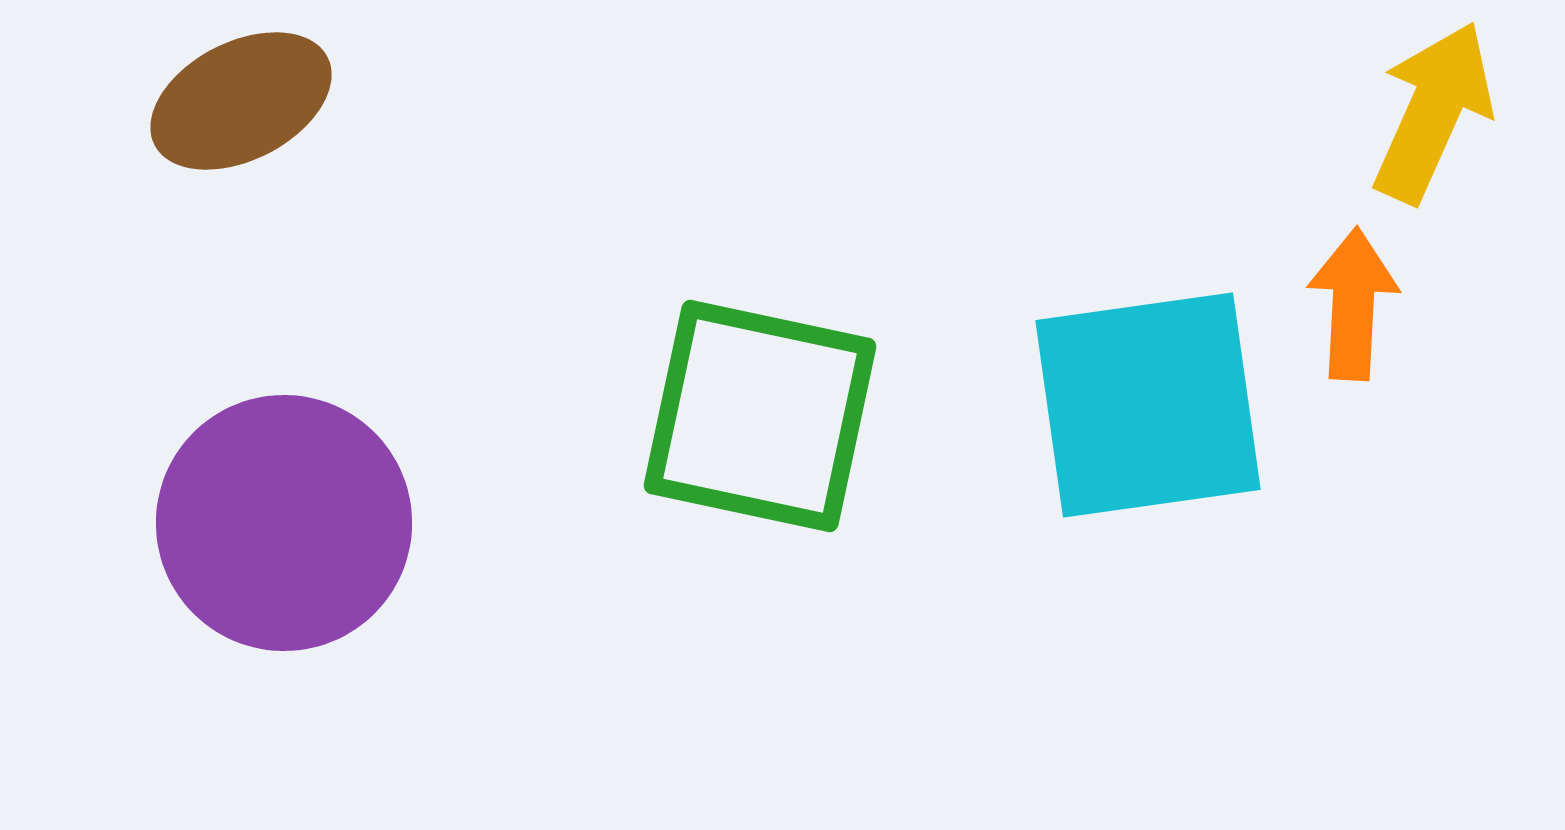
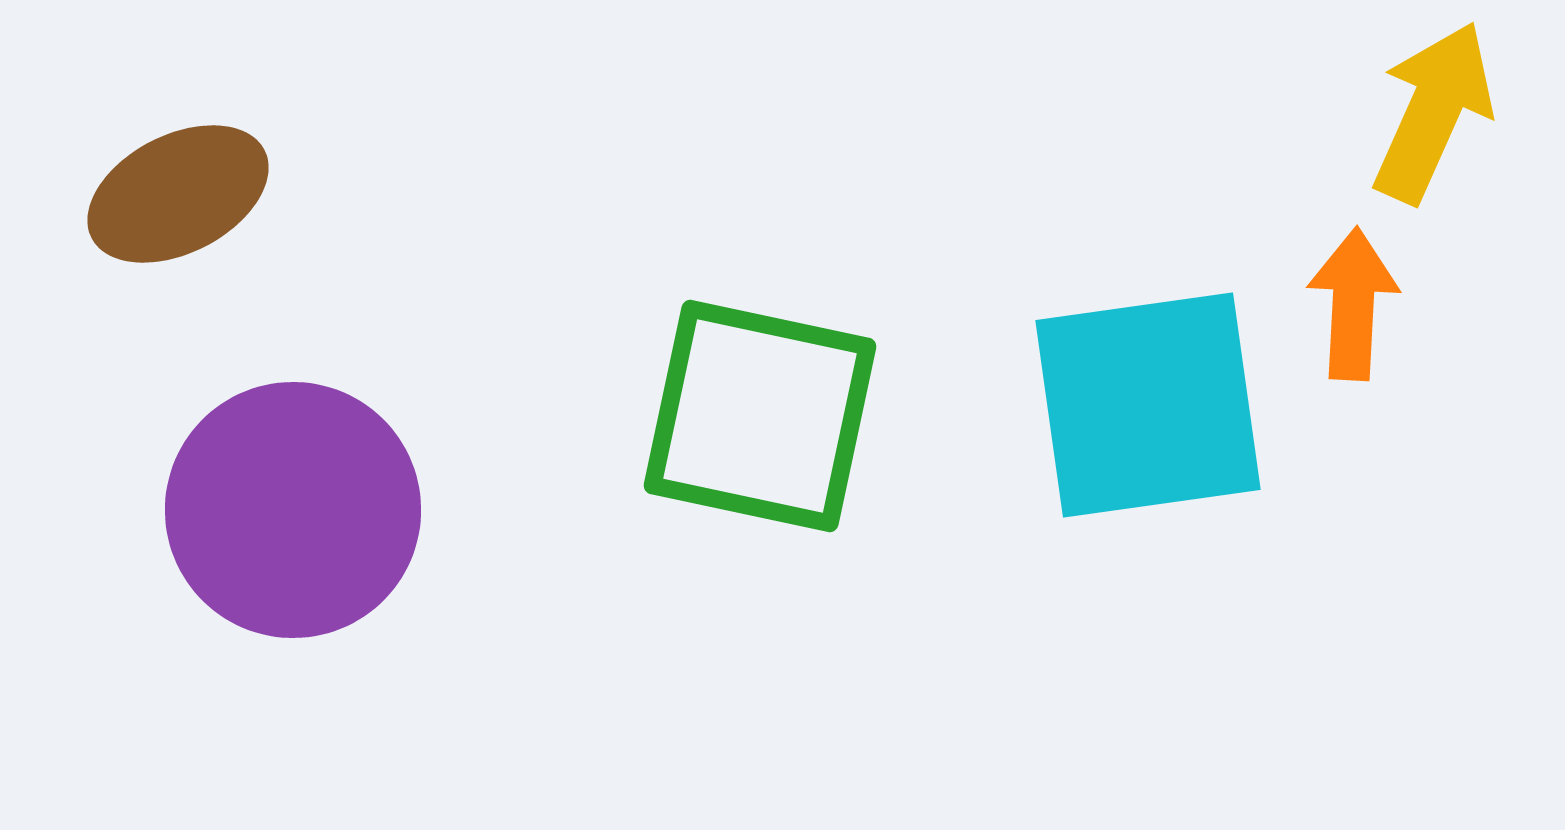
brown ellipse: moved 63 px left, 93 px down
purple circle: moved 9 px right, 13 px up
